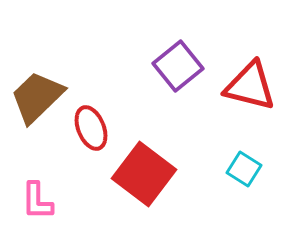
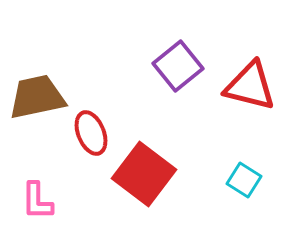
brown trapezoid: rotated 32 degrees clockwise
red ellipse: moved 5 px down
cyan square: moved 11 px down
